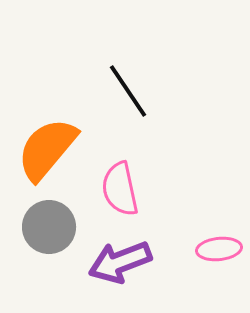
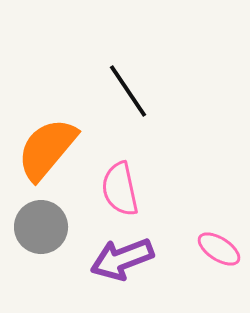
gray circle: moved 8 px left
pink ellipse: rotated 39 degrees clockwise
purple arrow: moved 2 px right, 3 px up
